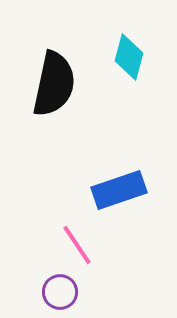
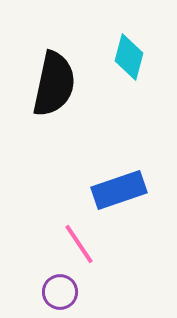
pink line: moved 2 px right, 1 px up
